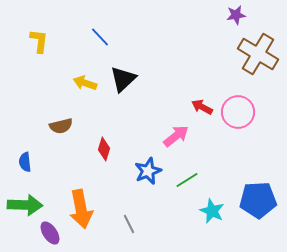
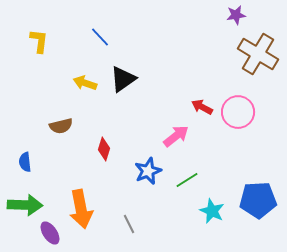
black triangle: rotated 8 degrees clockwise
